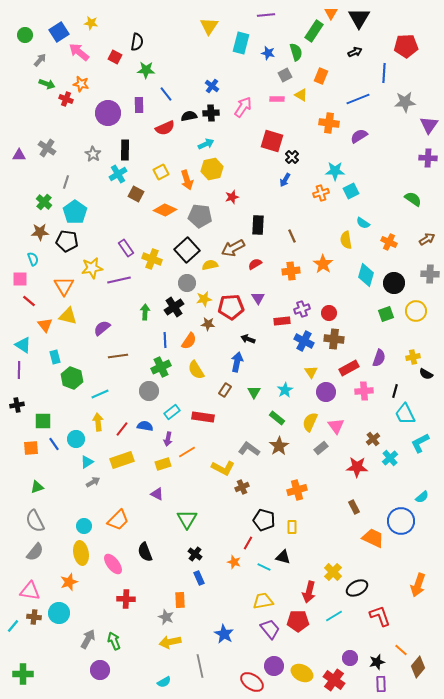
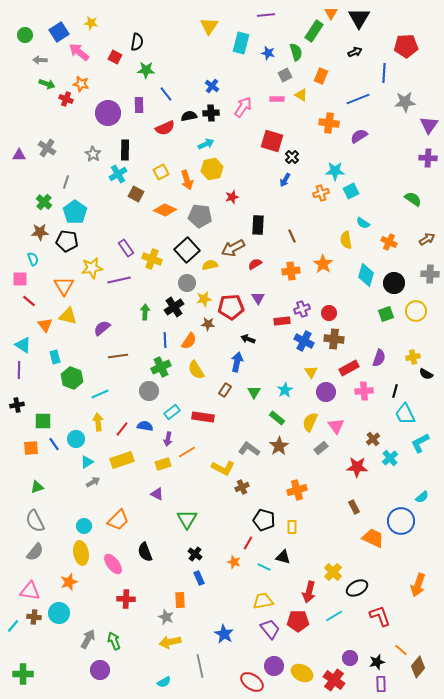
gray arrow at (40, 60): rotated 128 degrees counterclockwise
